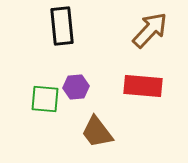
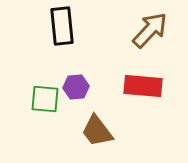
brown trapezoid: moved 1 px up
